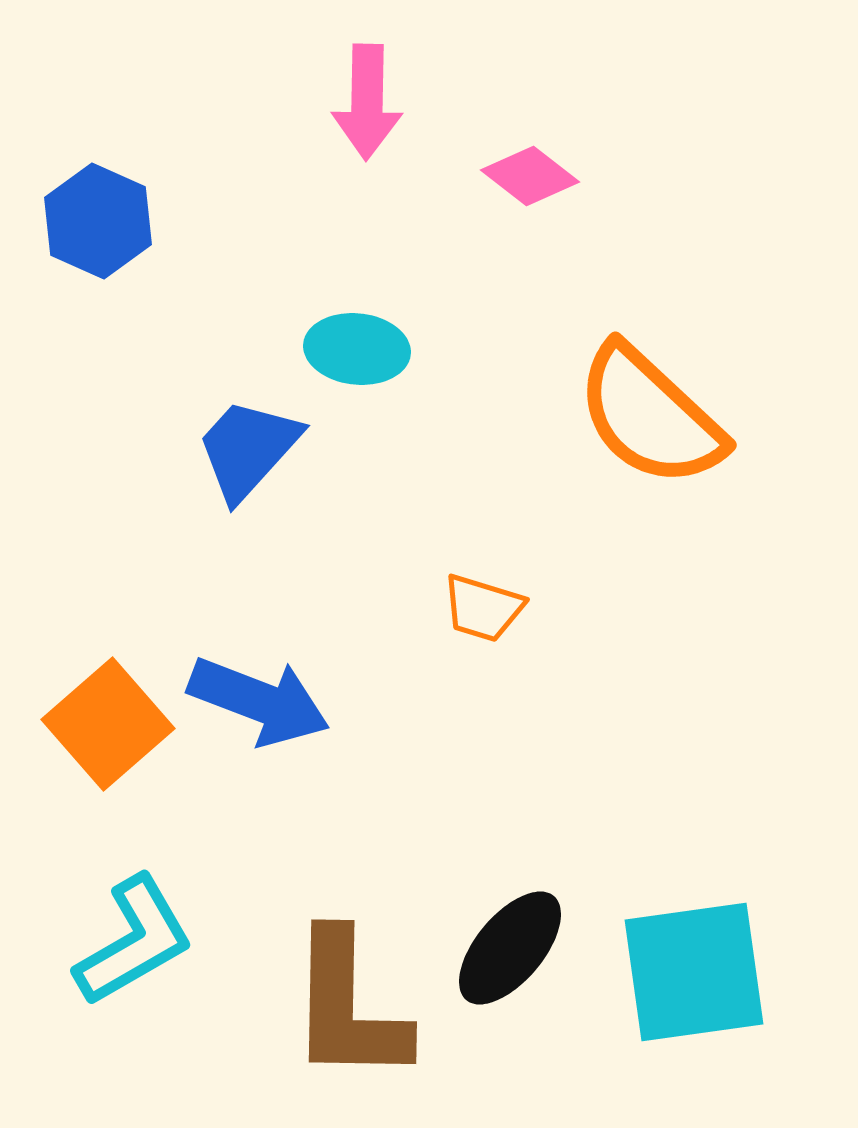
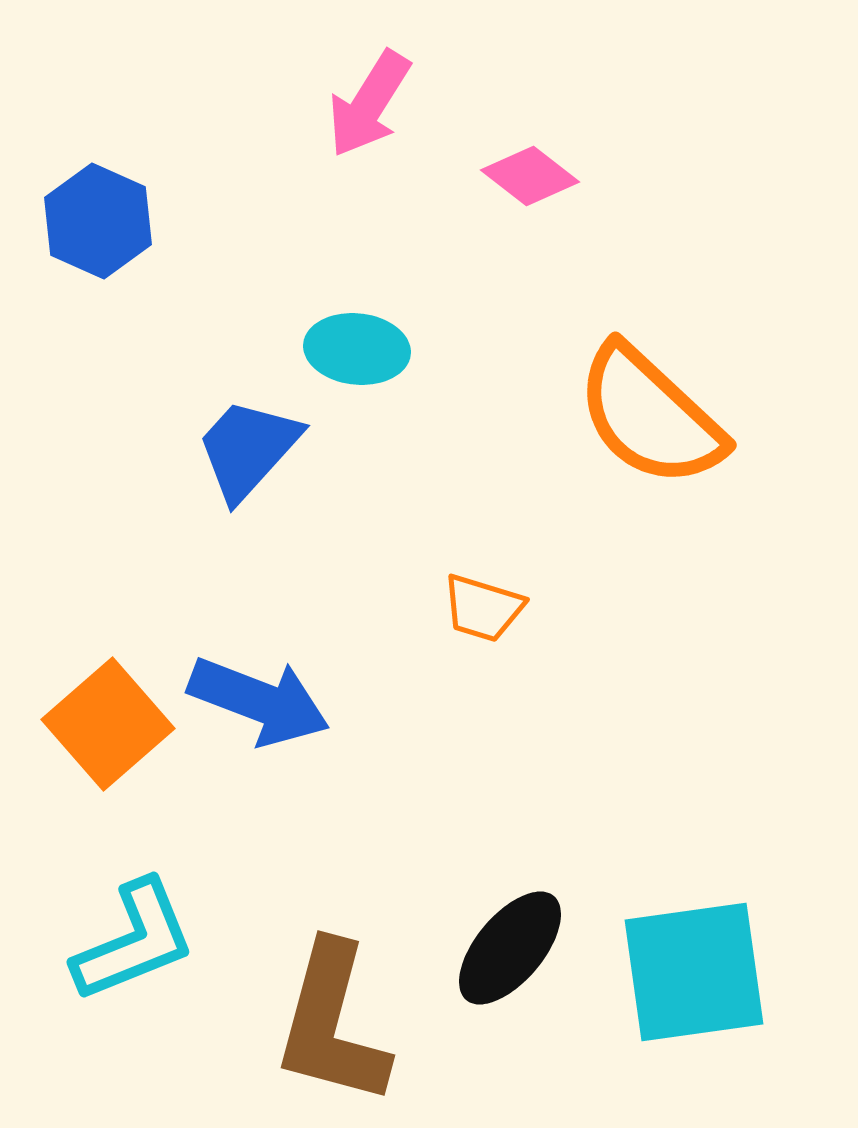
pink arrow: moved 2 px right, 2 px down; rotated 31 degrees clockwise
cyan L-shape: rotated 8 degrees clockwise
brown L-shape: moved 16 px left, 17 px down; rotated 14 degrees clockwise
